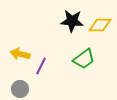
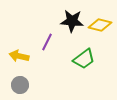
yellow diamond: rotated 15 degrees clockwise
yellow arrow: moved 1 px left, 2 px down
purple line: moved 6 px right, 24 px up
gray circle: moved 4 px up
